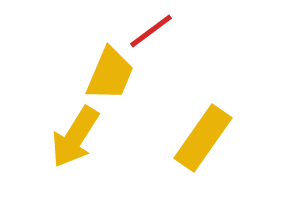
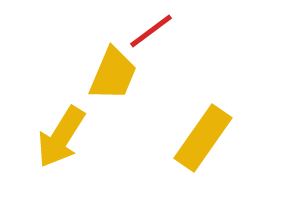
yellow trapezoid: moved 3 px right
yellow arrow: moved 14 px left
